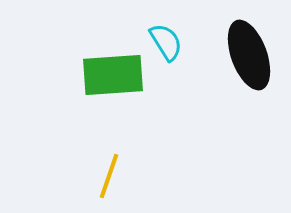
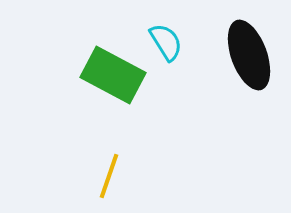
green rectangle: rotated 32 degrees clockwise
